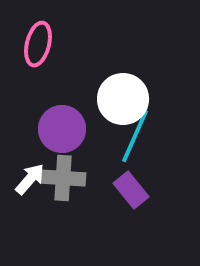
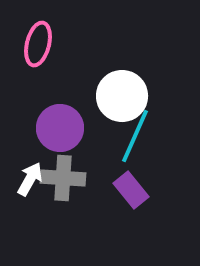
white circle: moved 1 px left, 3 px up
purple circle: moved 2 px left, 1 px up
white arrow: rotated 12 degrees counterclockwise
